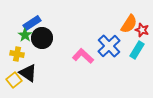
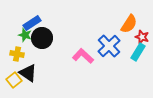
red star: moved 7 px down
green star: rotated 16 degrees counterclockwise
cyan rectangle: moved 1 px right, 2 px down
